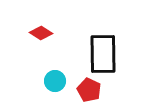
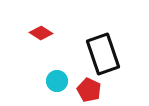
black rectangle: rotated 18 degrees counterclockwise
cyan circle: moved 2 px right
